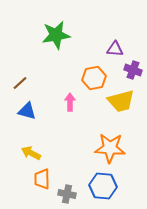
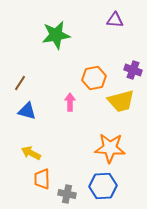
purple triangle: moved 29 px up
brown line: rotated 14 degrees counterclockwise
blue hexagon: rotated 8 degrees counterclockwise
